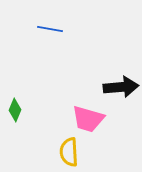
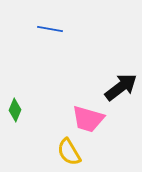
black arrow: rotated 32 degrees counterclockwise
yellow semicircle: rotated 28 degrees counterclockwise
